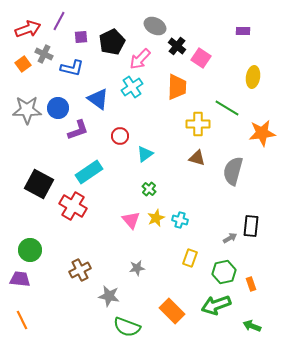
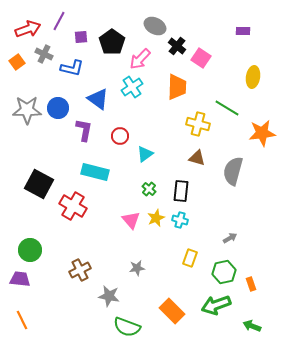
black pentagon at (112, 42): rotated 10 degrees counterclockwise
orange square at (23, 64): moved 6 px left, 2 px up
yellow cross at (198, 124): rotated 15 degrees clockwise
purple L-shape at (78, 130): moved 6 px right; rotated 60 degrees counterclockwise
cyan rectangle at (89, 172): moved 6 px right; rotated 48 degrees clockwise
black rectangle at (251, 226): moved 70 px left, 35 px up
